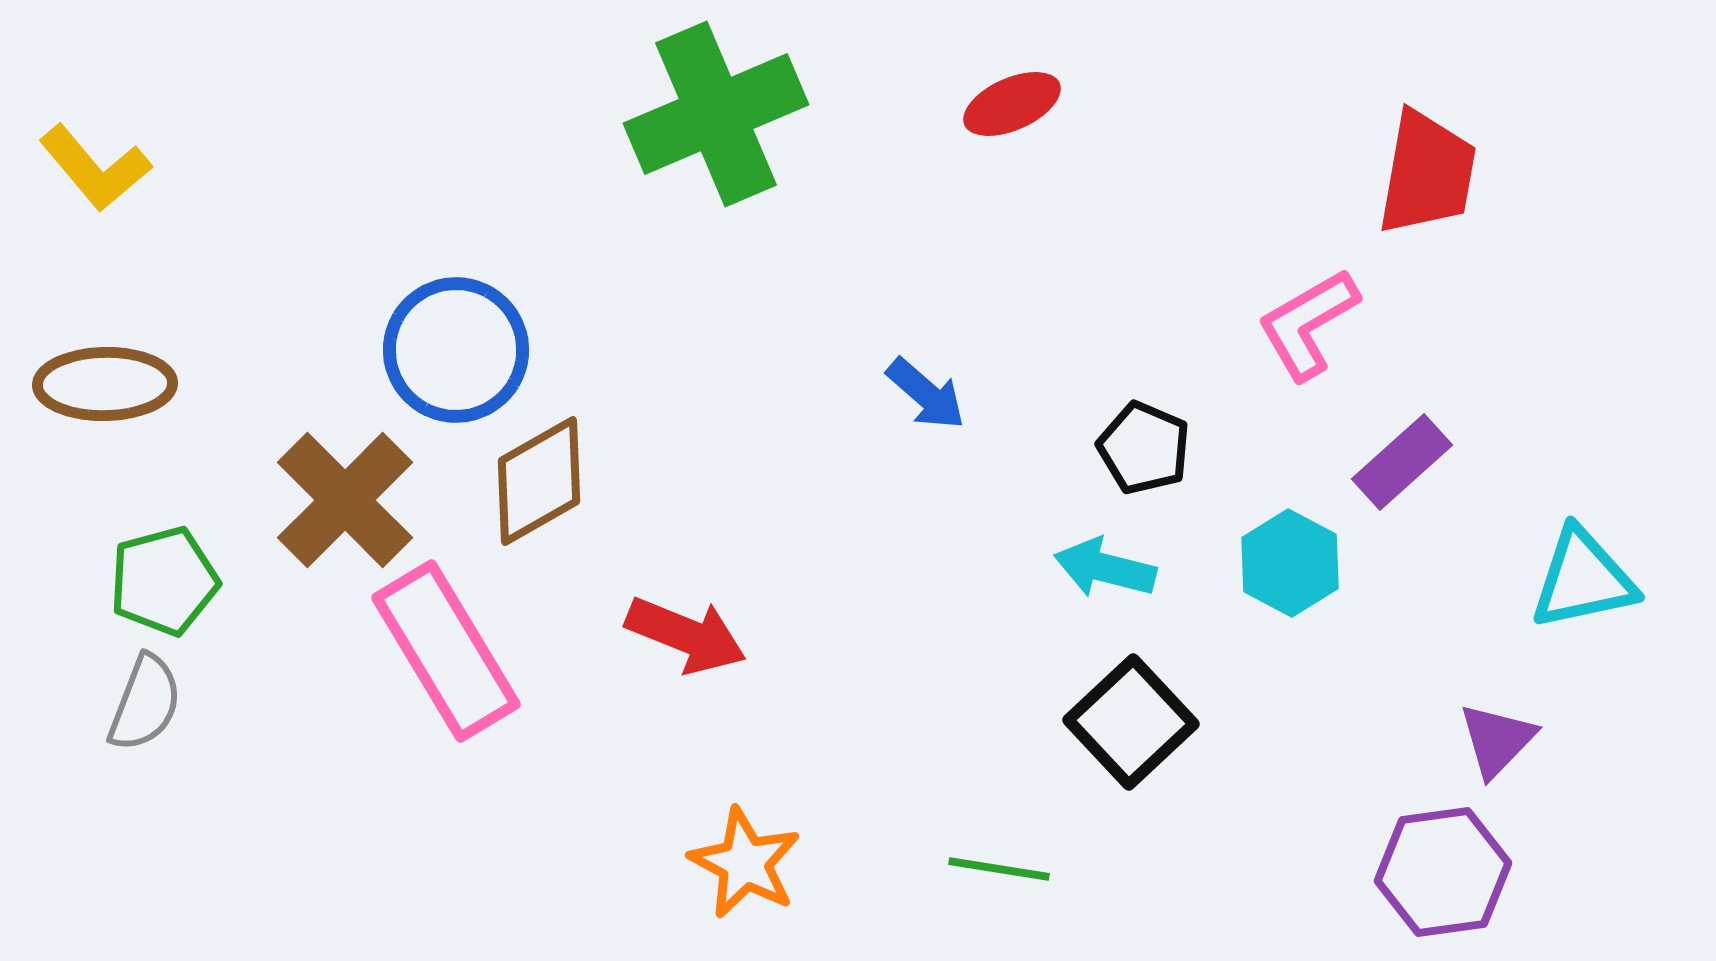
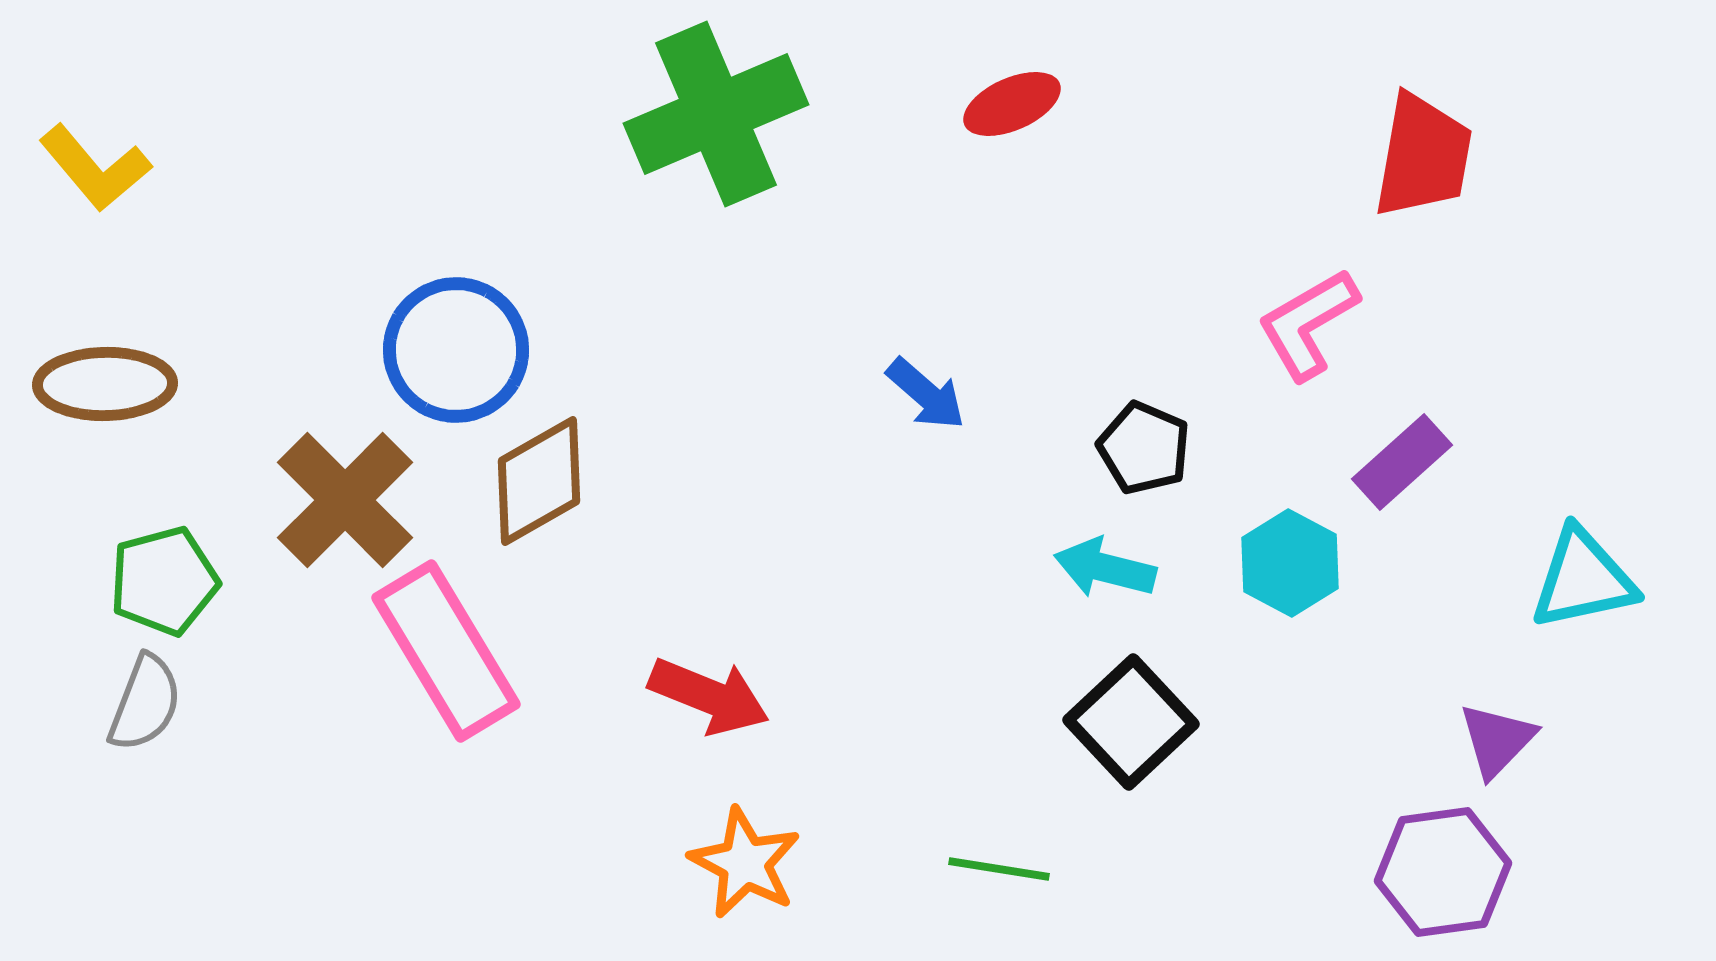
red trapezoid: moved 4 px left, 17 px up
red arrow: moved 23 px right, 61 px down
